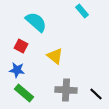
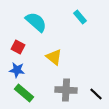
cyan rectangle: moved 2 px left, 6 px down
red square: moved 3 px left, 1 px down
yellow triangle: moved 1 px left, 1 px down
